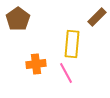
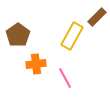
brown pentagon: moved 16 px down
yellow rectangle: moved 8 px up; rotated 24 degrees clockwise
pink line: moved 1 px left, 5 px down
